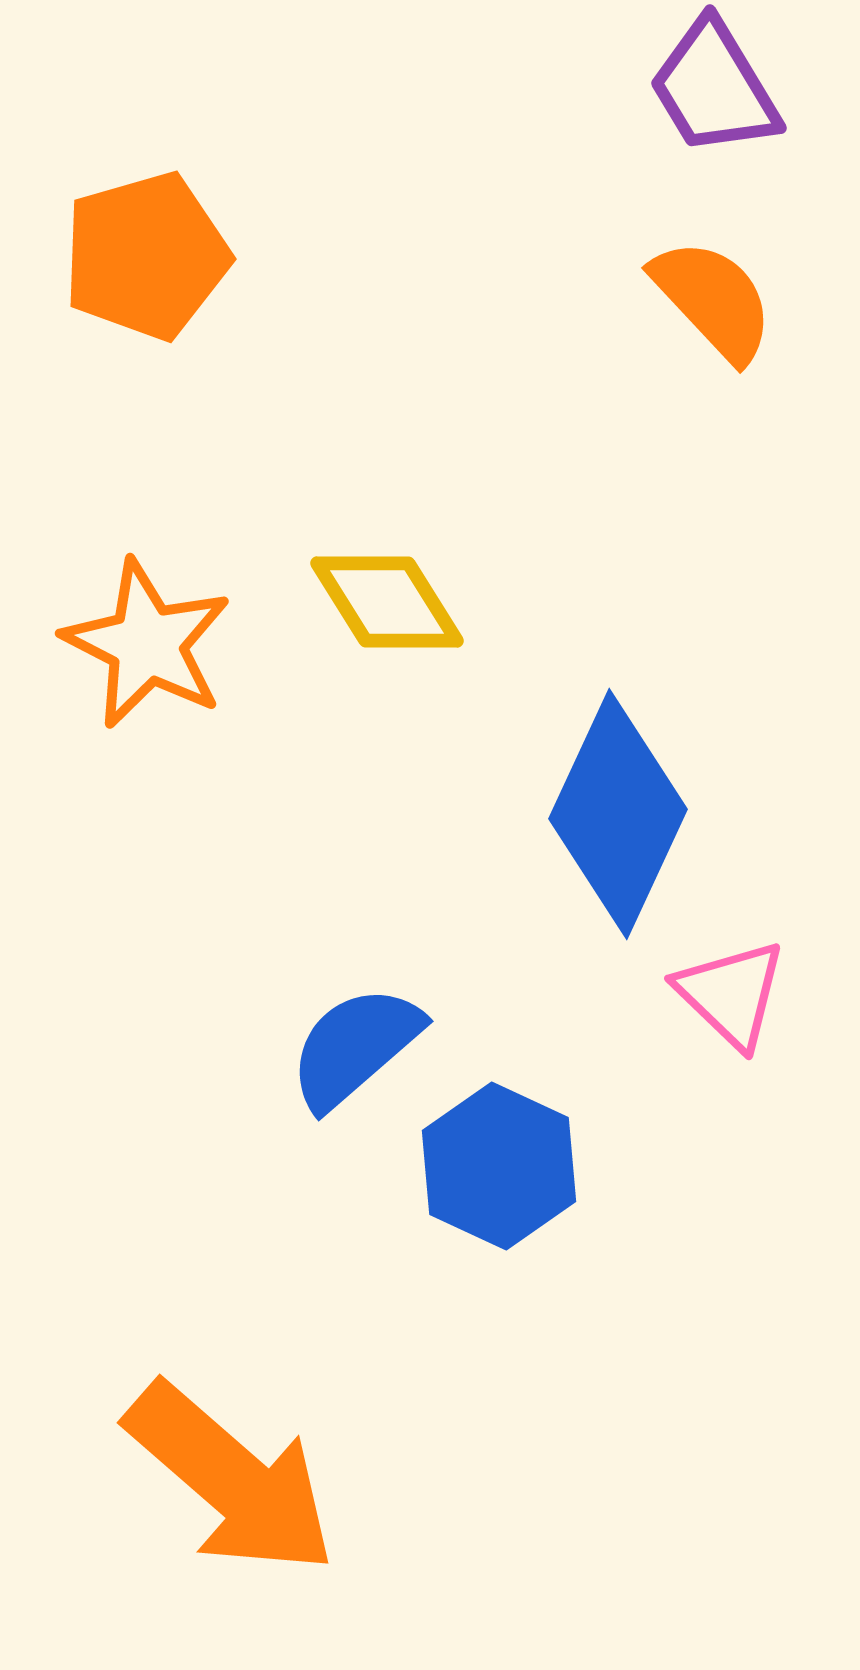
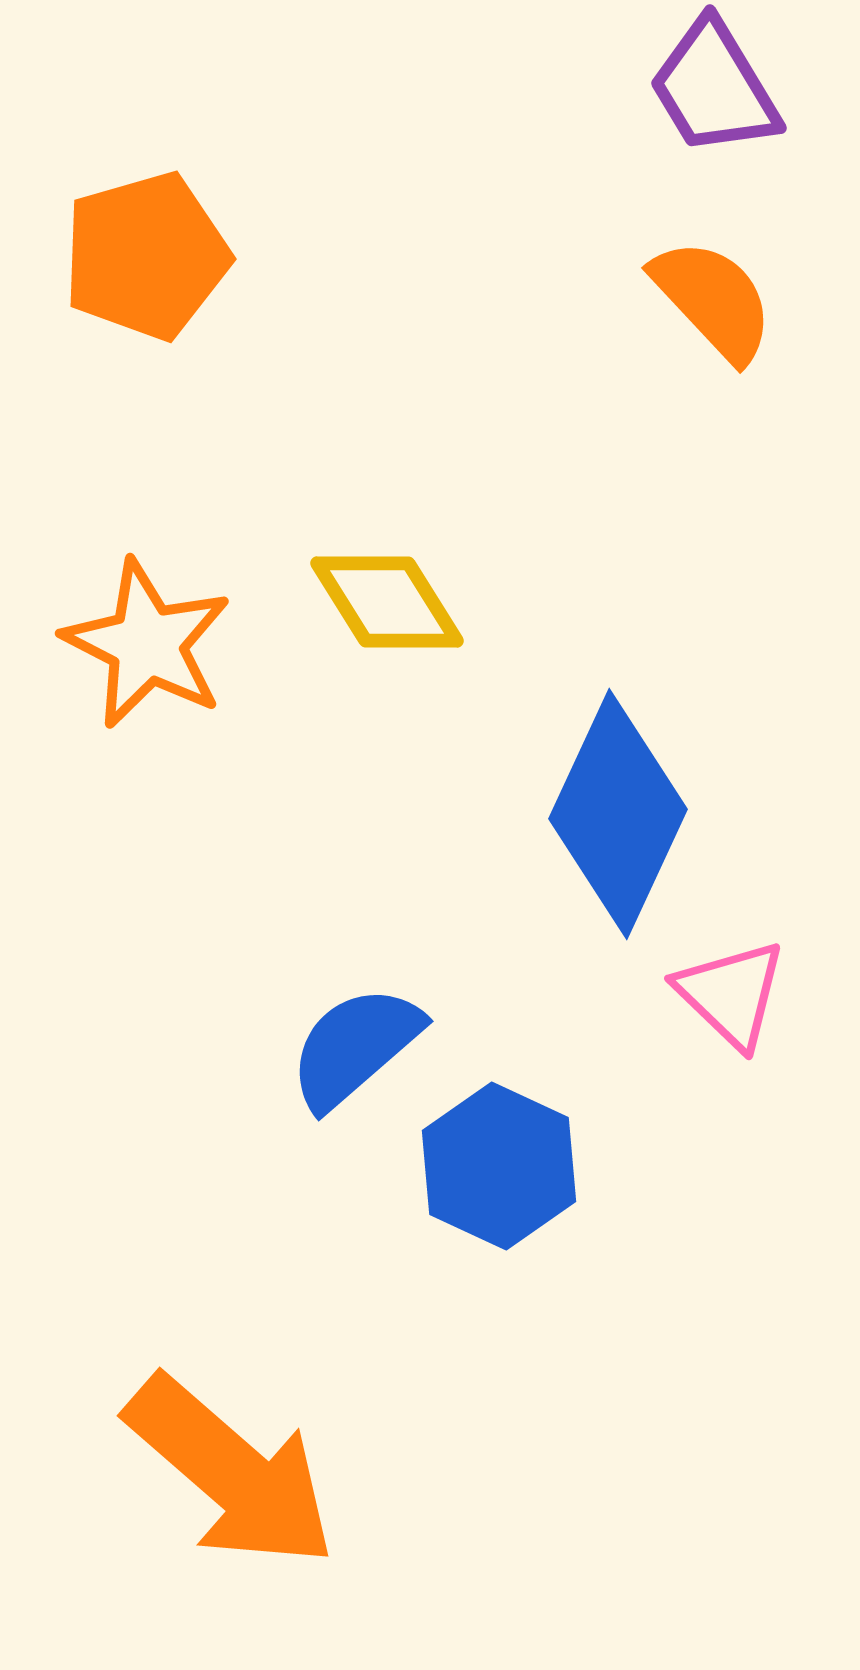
orange arrow: moved 7 px up
